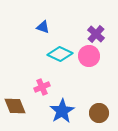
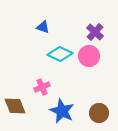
purple cross: moved 1 px left, 2 px up
blue star: rotated 15 degrees counterclockwise
